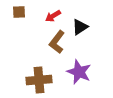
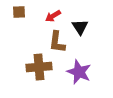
black triangle: rotated 30 degrees counterclockwise
brown L-shape: rotated 30 degrees counterclockwise
brown cross: moved 13 px up
